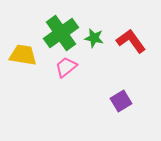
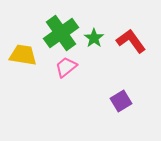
green star: rotated 24 degrees clockwise
